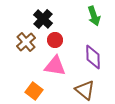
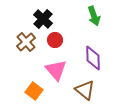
purple diamond: moved 1 px down
pink triangle: moved 1 px right, 4 px down; rotated 40 degrees clockwise
